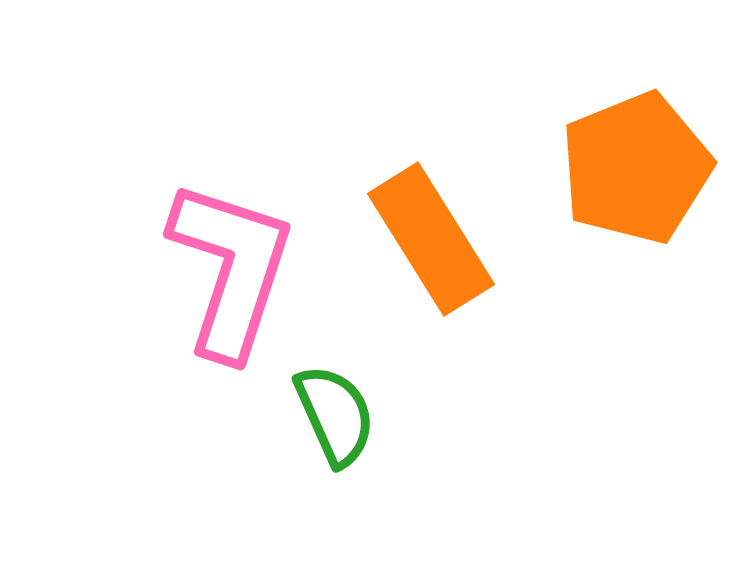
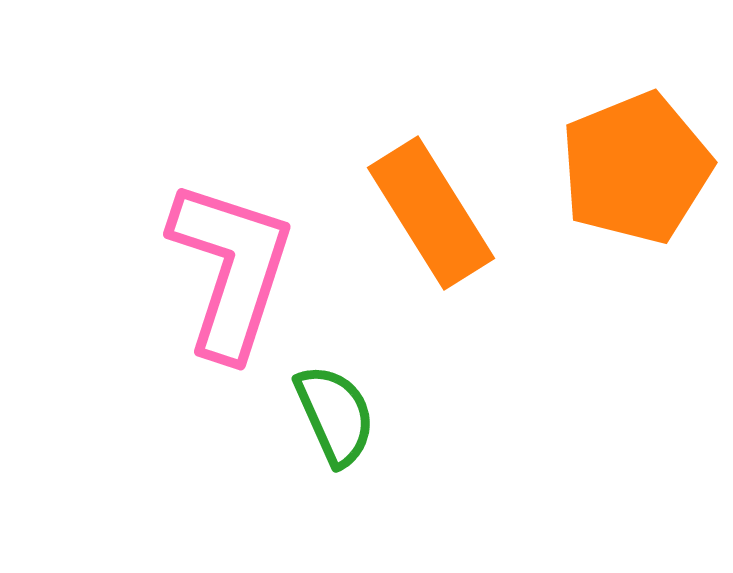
orange rectangle: moved 26 px up
